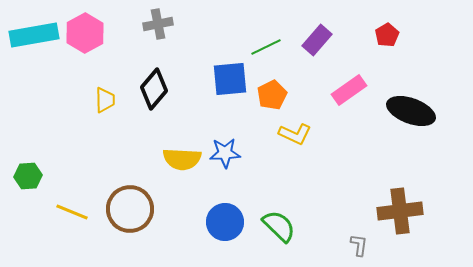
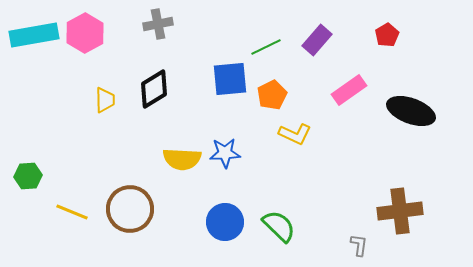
black diamond: rotated 18 degrees clockwise
